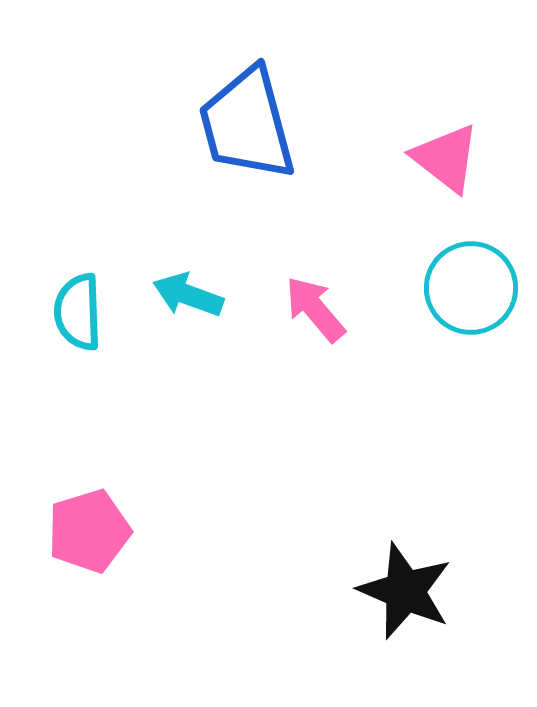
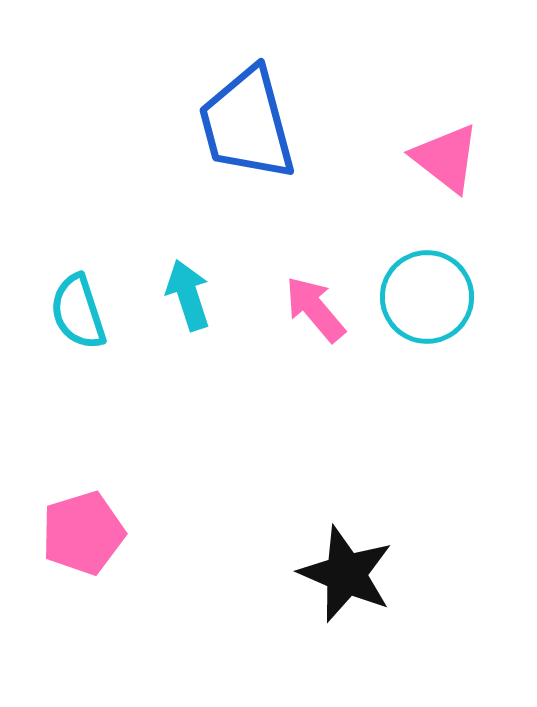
cyan circle: moved 44 px left, 9 px down
cyan arrow: rotated 52 degrees clockwise
cyan semicircle: rotated 16 degrees counterclockwise
pink pentagon: moved 6 px left, 2 px down
black star: moved 59 px left, 17 px up
